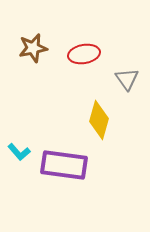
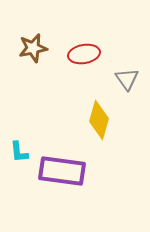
cyan L-shape: rotated 35 degrees clockwise
purple rectangle: moved 2 px left, 6 px down
